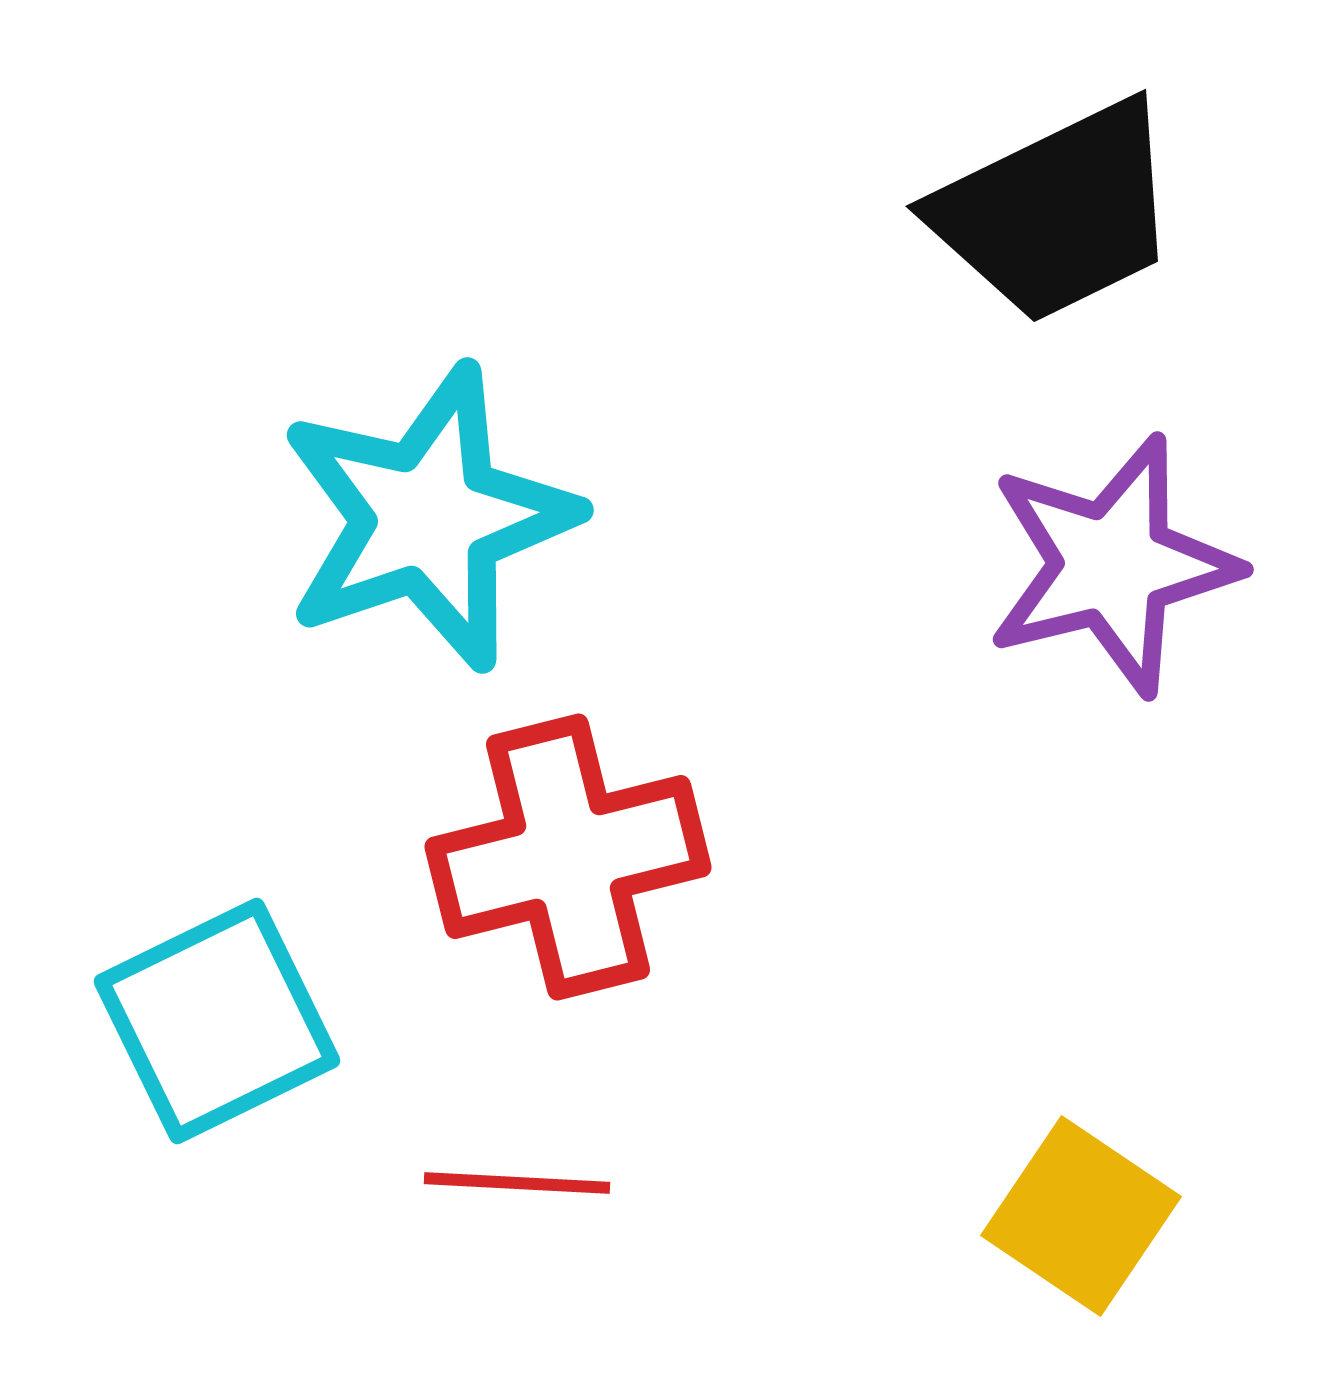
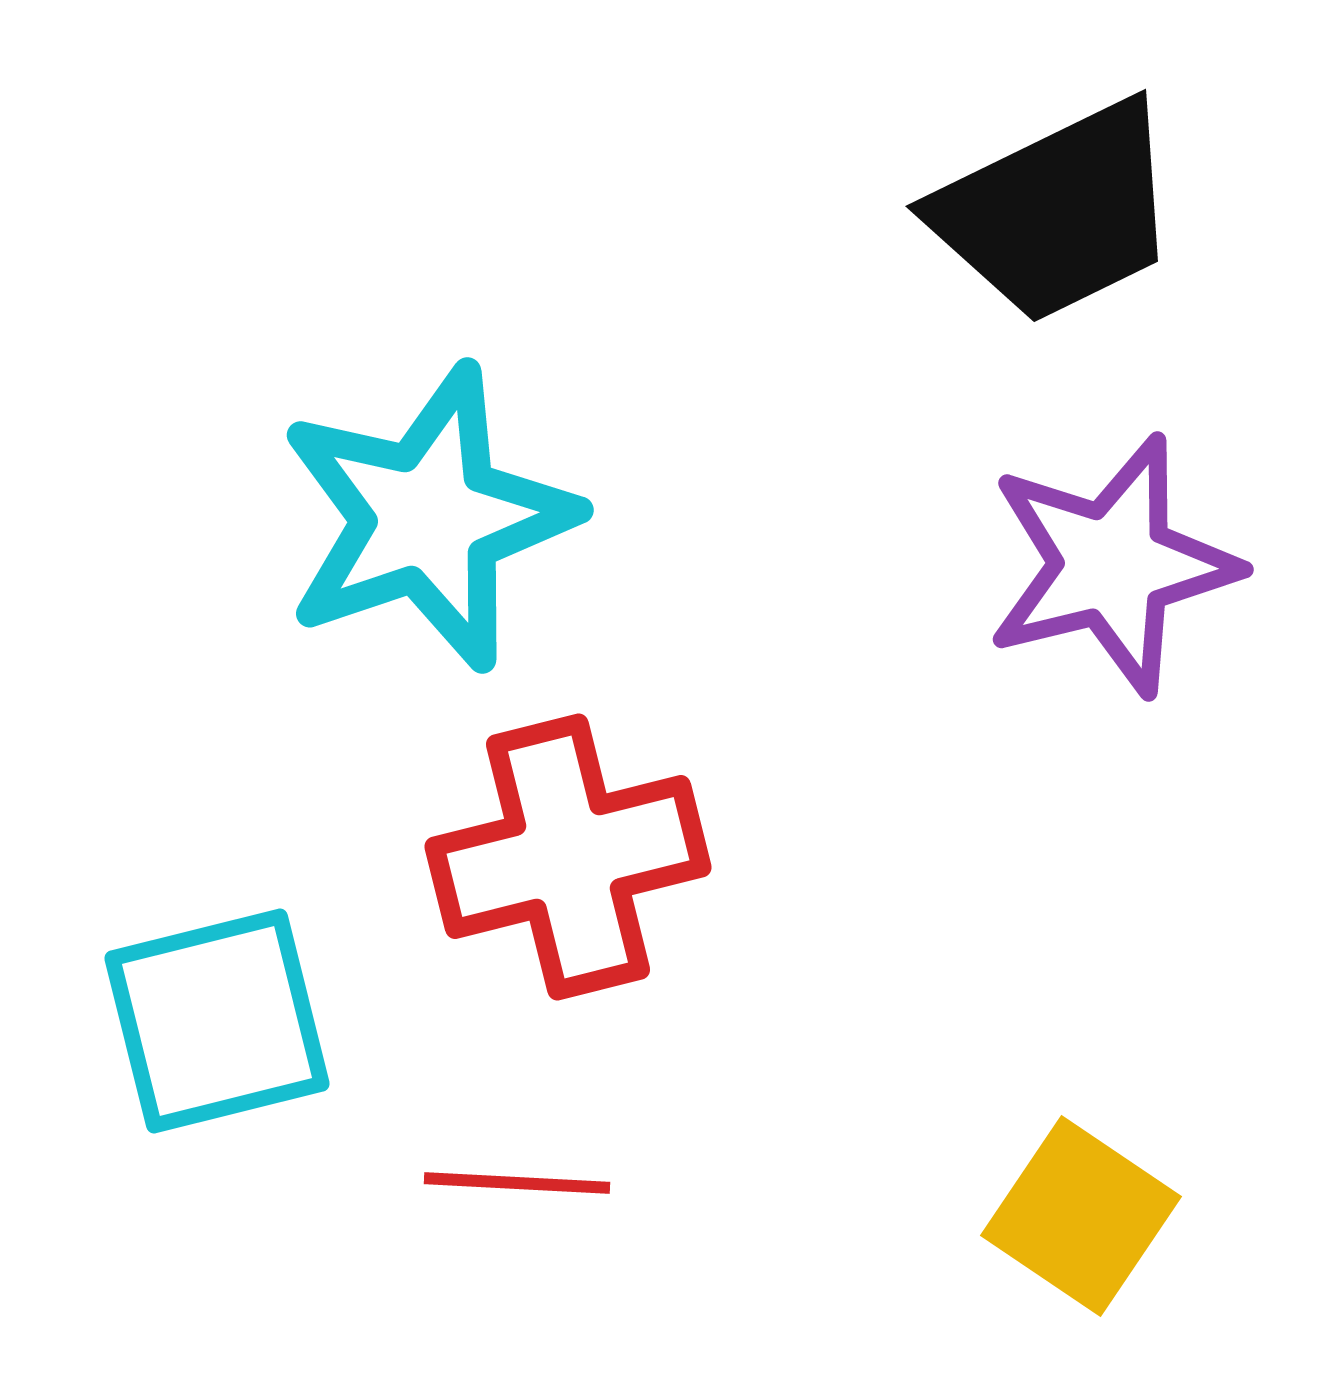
cyan square: rotated 12 degrees clockwise
